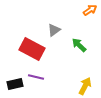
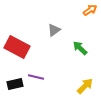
green arrow: moved 1 px right, 3 px down
red rectangle: moved 15 px left, 2 px up
yellow arrow: rotated 18 degrees clockwise
